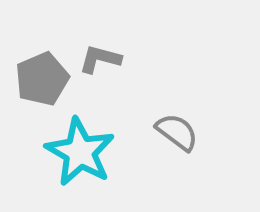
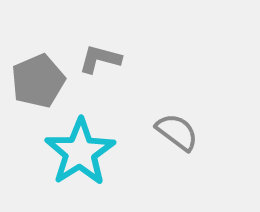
gray pentagon: moved 4 px left, 2 px down
cyan star: rotated 10 degrees clockwise
